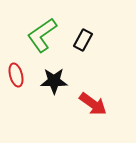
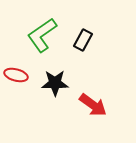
red ellipse: rotated 60 degrees counterclockwise
black star: moved 1 px right, 2 px down
red arrow: moved 1 px down
